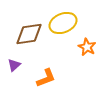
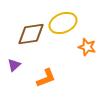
brown diamond: moved 2 px right
orange star: rotated 12 degrees counterclockwise
